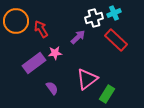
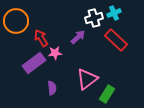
red arrow: moved 9 px down
purple semicircle: rotated 32 degrees clockwise
